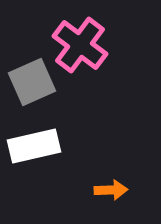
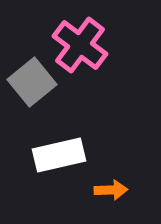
gray square: rotated 15 degrees counterclockwise
white rectangle: moved 25 px right, 9 px down
